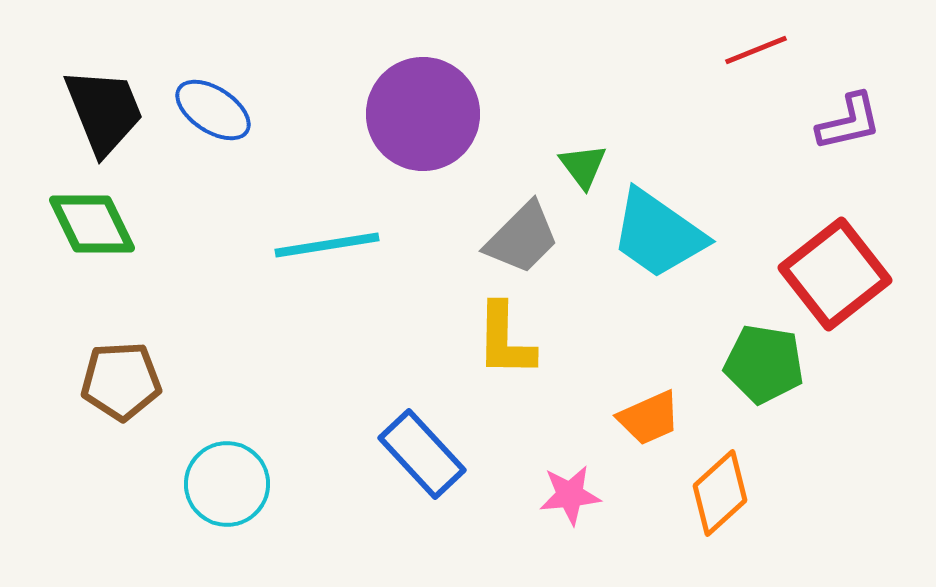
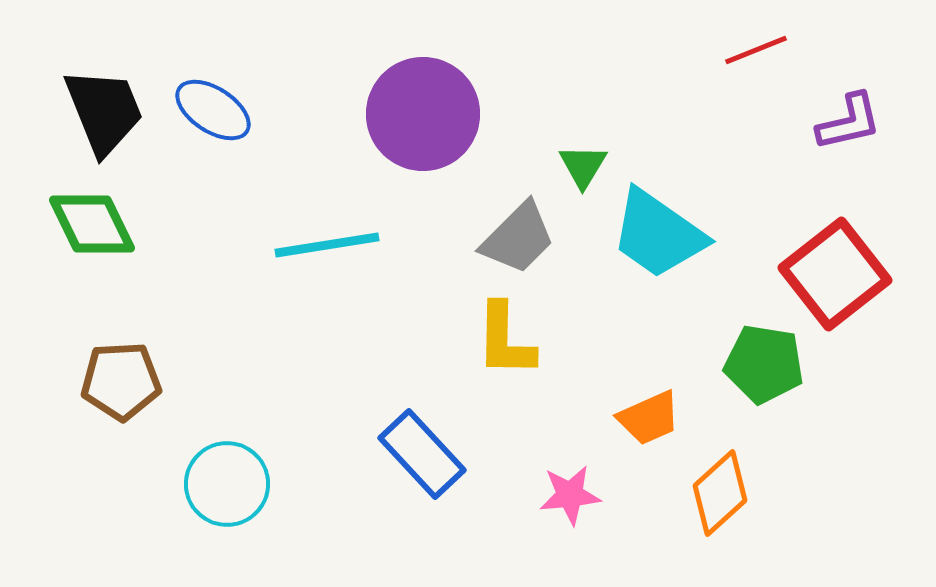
green triangle: rotated 8 degrees clockwise
gray trapezoid: moved 4 px left
